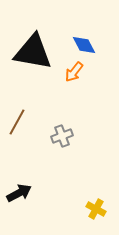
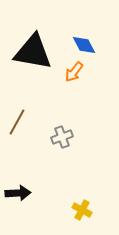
gray cross: moved 1 px down
black arrow: moved 1 px left; rotated 25 degrees clockwise
yellow cross: moved 14 px left, 1 px down
